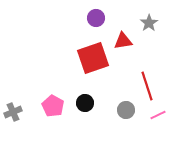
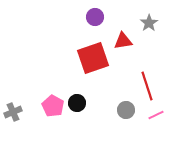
purple circle: moved 1 px left, 1 px up
black circle: moved 8 px left
pink line: moved 2 px left
